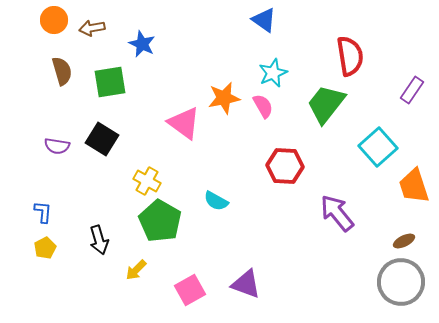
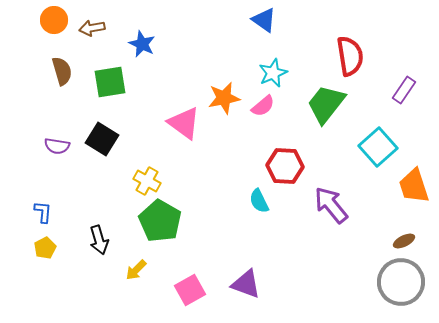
purple rectangle: moved 8 px left
pink semicircle: rotated 80 degrees clockwise
cyan semicircle: moved 43 px right; rotated 35 degrees clockwise
purple arrow: moved 6 px left, 8 px up
